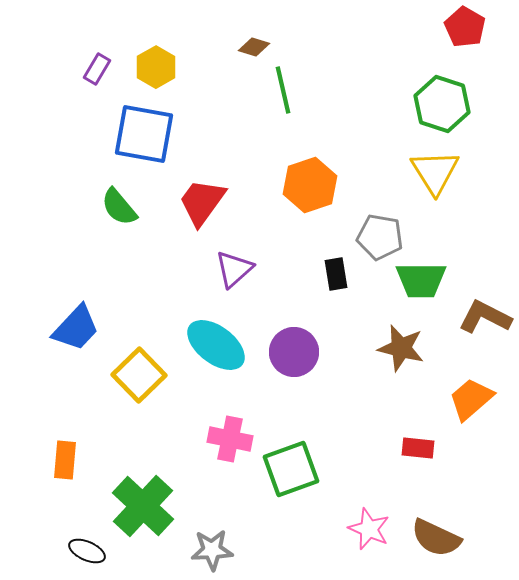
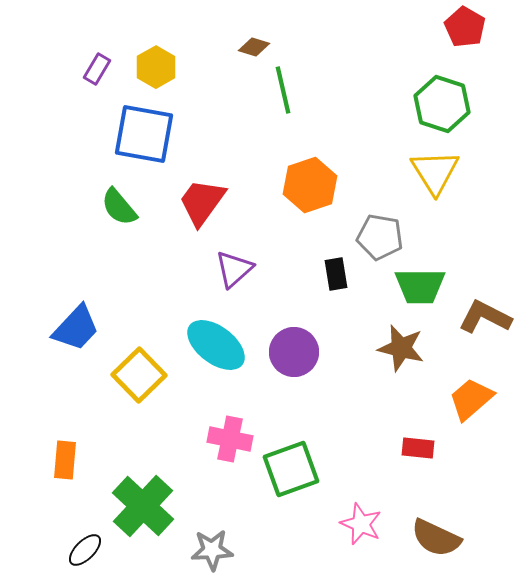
green trapezoid: moved 1 px left, 6 px down
pink star: moved 8 px left, 5 px up
black ellipse: moved 2 px left, 1 px up; rotated 69 degrees counterclockwise
